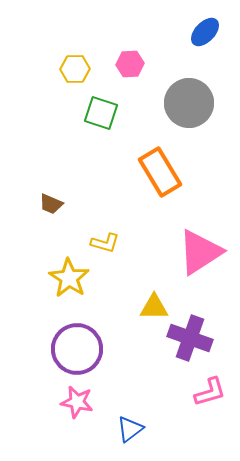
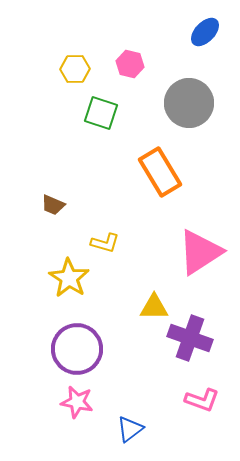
pink hexagon: rotated 16 degrees clockwise
brown trapezoid: moved 2 px right, 1 px down
pink L-shape: moved 8 px left, 8 px down; rotated 36 degrees clockwise
